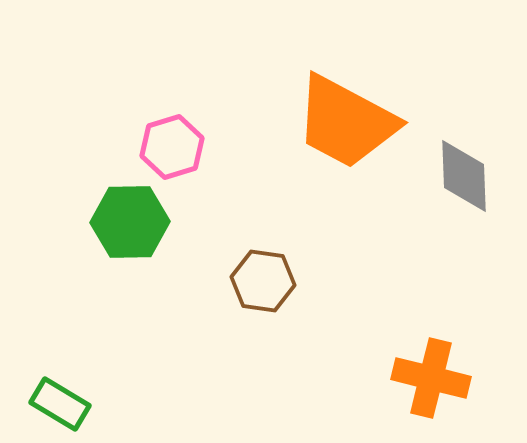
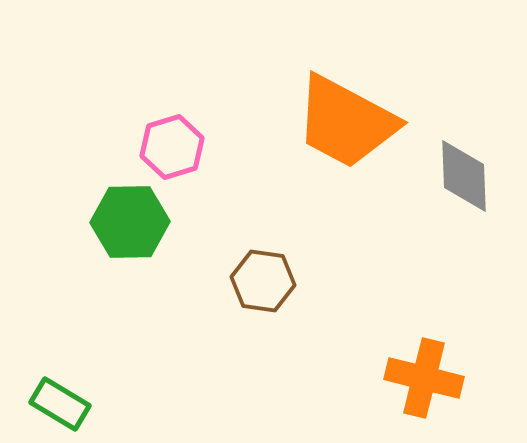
orange cross: moved 7 px left
